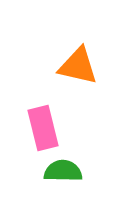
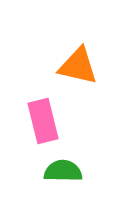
pink rectangle: moved 7 px up
